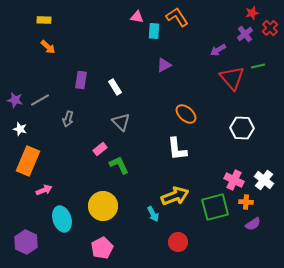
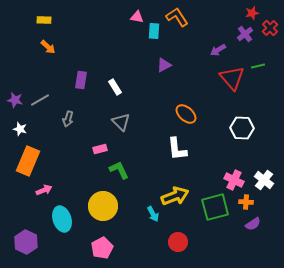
pink rectangle: rotated 24 degrees clockwise
green L-shape: moved 5 px down
